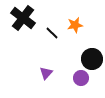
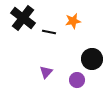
orange star: moved 2 px left, 4 px up
black line: moved 3 px left, 1 px up; rotated 32 degrees counterclockwise
purple triangle: moved 1 px up
purple circle: moved 4 px left, 2 px down
